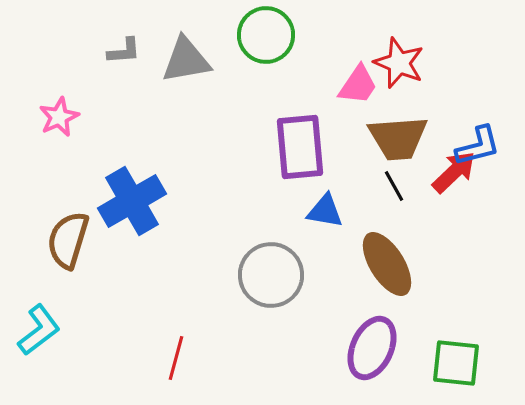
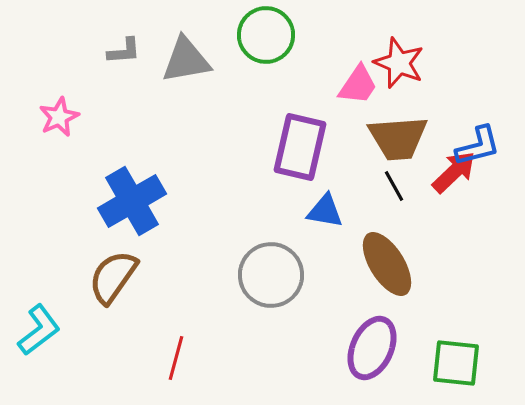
purple rectangle: rotated 18 degrees clockwise
brown semicircle: moved 45 px right, 37 px down; rotated 18 degrees clockwise
